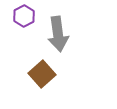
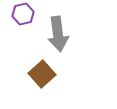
purple hexagon: moved 1 px left, 2 px up; rotated 15 degrees clockwise
